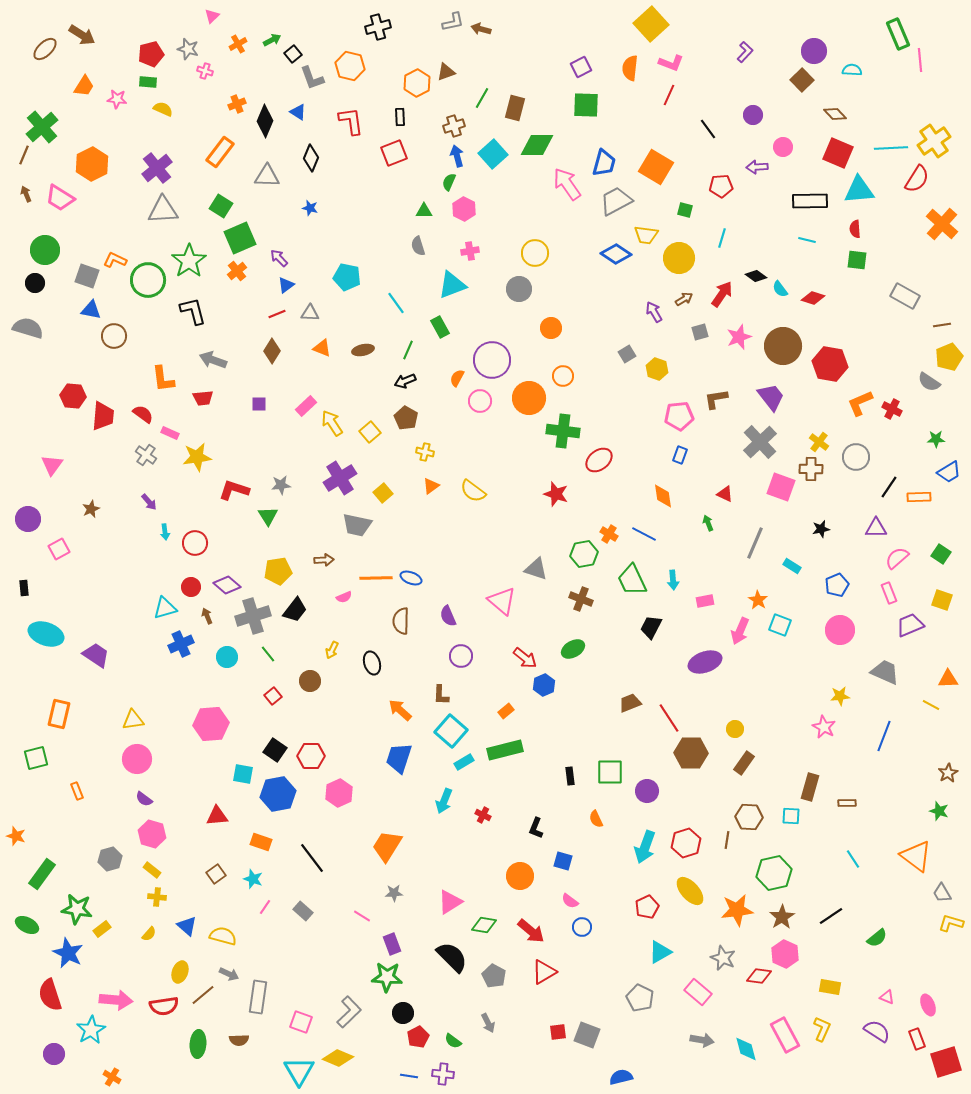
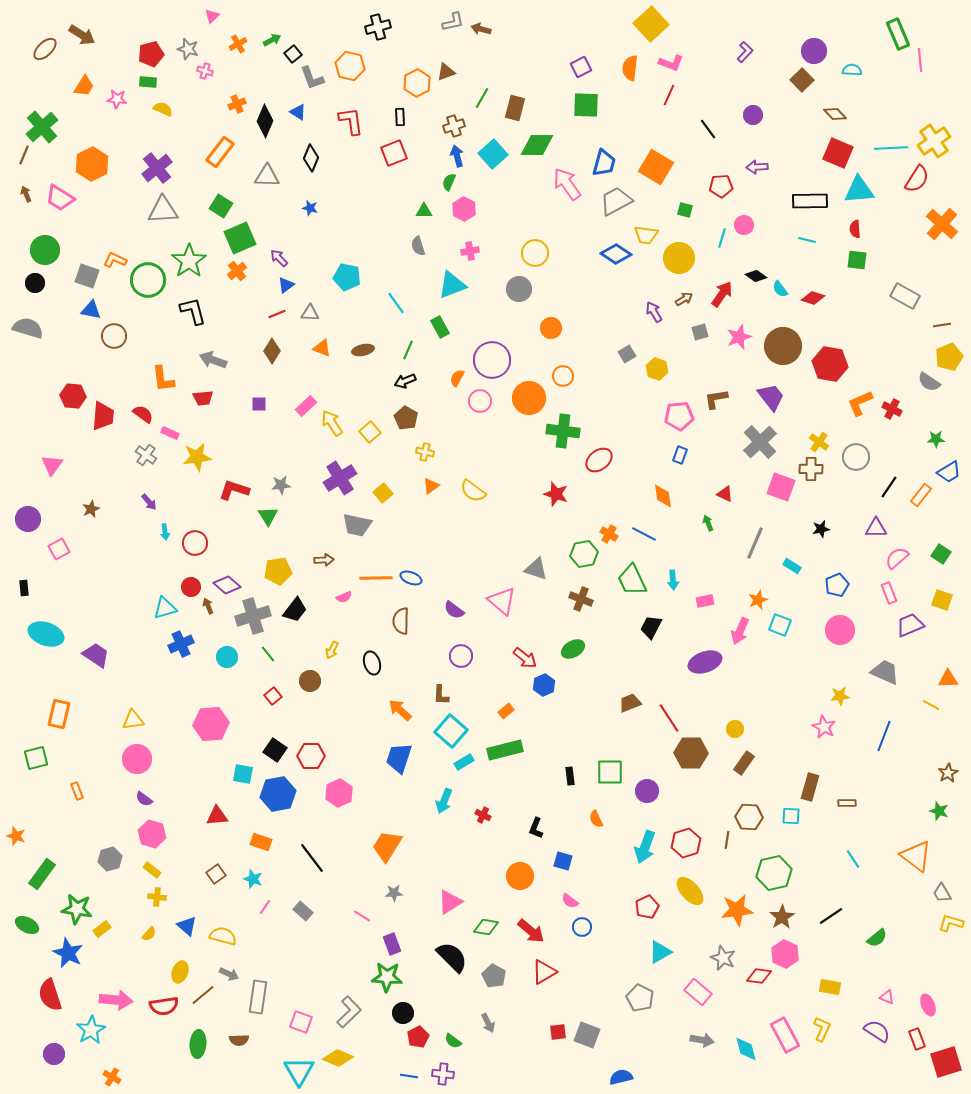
pink circle at (783, 147): moved 39 px left, 78 px down
orange rectangle at (919, 497): moved 2 px right, 2 px up; rotated 50 degrees counterclockwise
orange star at (758, 600): rotated 18 degrees clockwise
brown arrow at (207, 616): moved 1 px right, 10 px up
purple semicircle at (448, 616): moved 6 px right, 6 px up; rotated 30 degrees counterclockwise
green diamond at (484, 925): moved 2 px right, 2 px down
